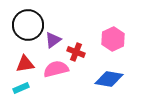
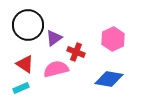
purple triangle: moved 1 px right, 2 px up
red triangle: rotated 42 degrees clockwise
